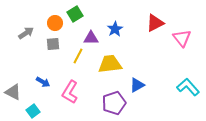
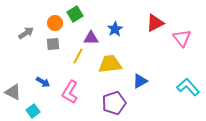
blue triangle: moved 3 px right, 4 px up
